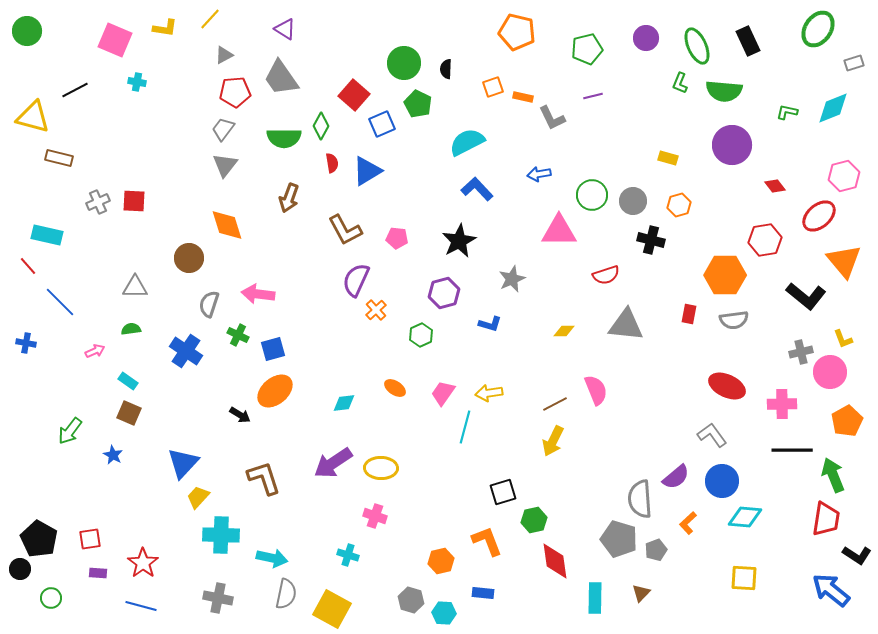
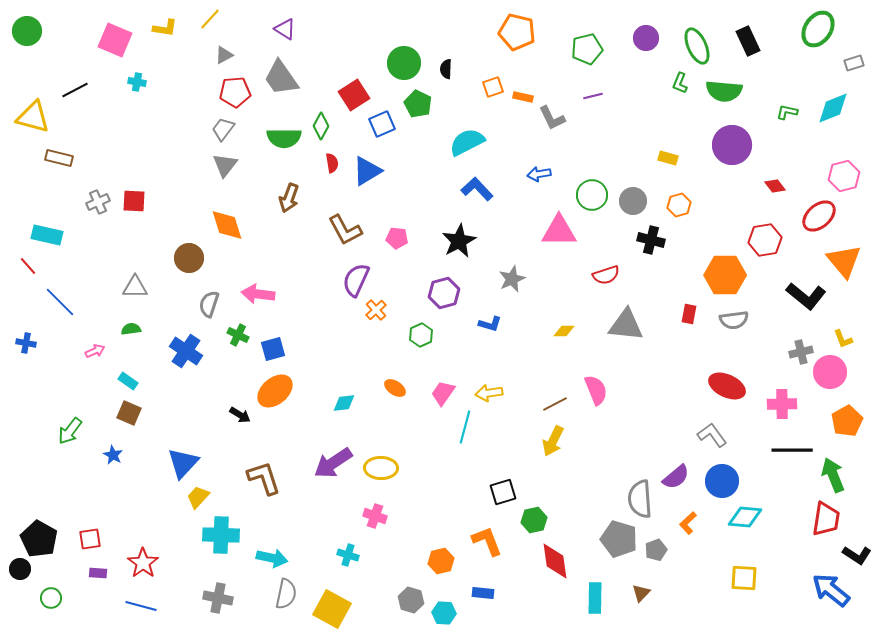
red square at (354, 95): rotated 16 degrees clockwise
